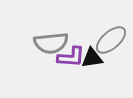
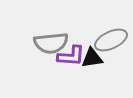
gray ellipse: rotated 16 degrees clockwise
purple L-shape: moved 1 px up
